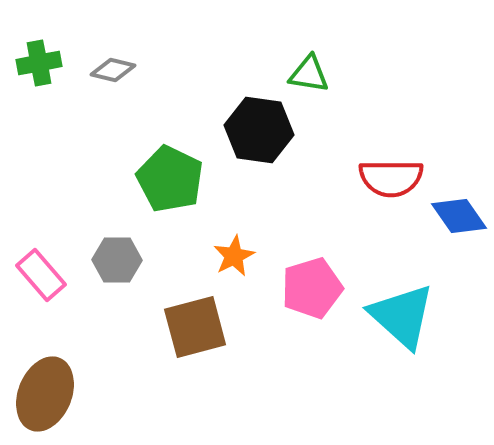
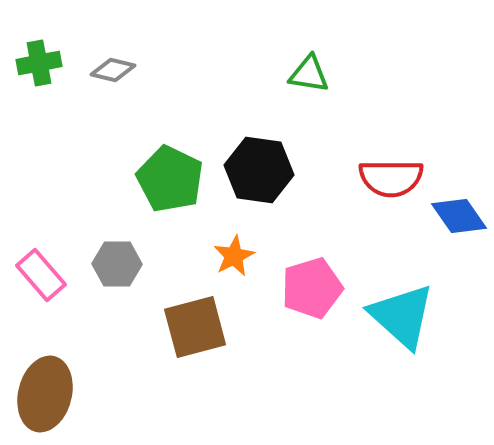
black hexagon: moved 40 px down
gray hexagon: moved 4 px down
brown ellipse: rotated 8 degrees counterclockwise
